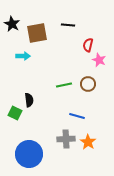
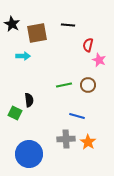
brown circle: moved 1 px down
